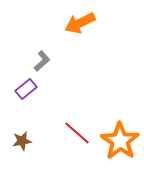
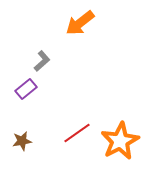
orange arrow: rotated 12 degrees counterclockwise
red line: rotated 76 degrees counterclockwise
orange star: rotated 9 degrees clockwise
